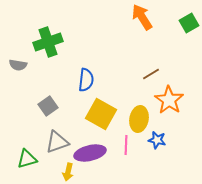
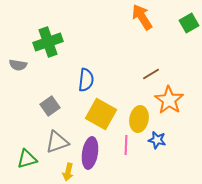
gray square: moved 2 px right
purple ellipse: rotated 68 degrees counterclockwise
